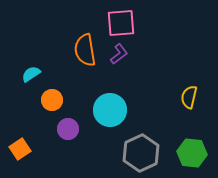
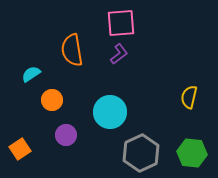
orange semicircle: moved 13 px left
cyan circle: moved 2 px down
purple circle: moved 2 px left, 6 px down
